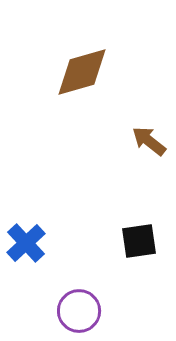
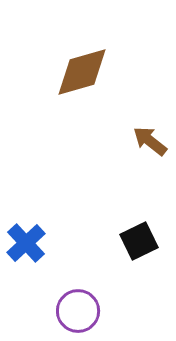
brown arrow: moved 1 px right
black square: rotated 18 degrees counterclockwise
purple circle: moved 1 px left
